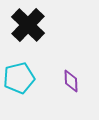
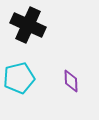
black cross: rotated 20 degrees counterclockwise
